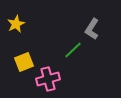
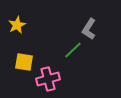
yellow star: moved 1 px right, 1 px down
gray L-shape: moved 3 px left
yellow square: rotated 30 degrees clockwise
